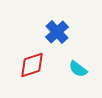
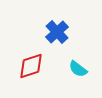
red diamond: moved 1 px left, 1 px down
